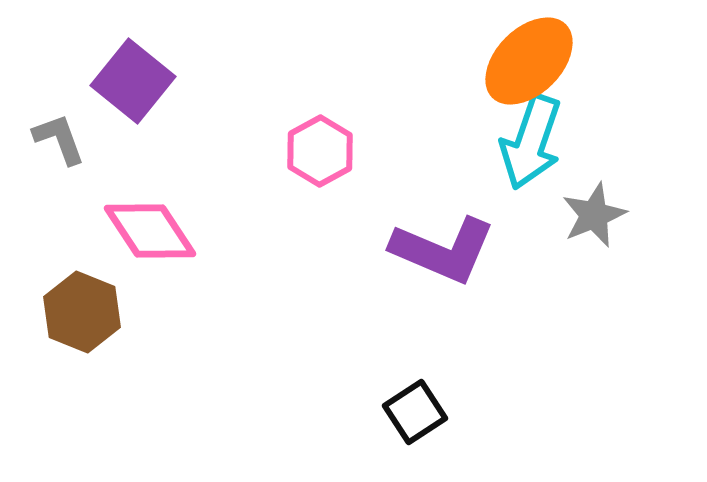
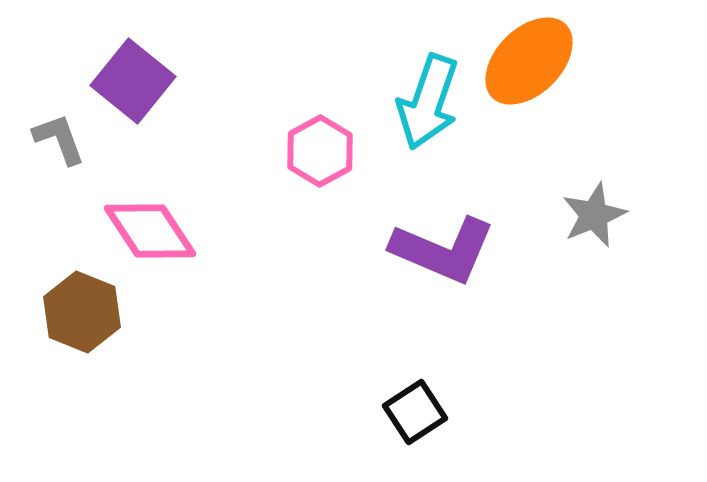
cyan arrow: moved 103 px left, 40 px up
